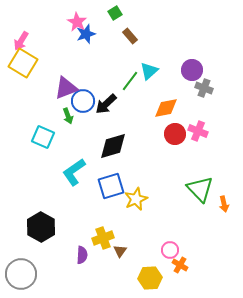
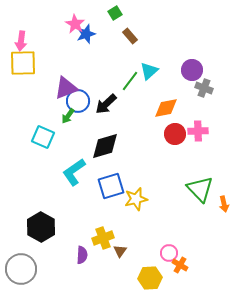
pink star: moved 2 px left, 2 px down
pink arrow: rotated 24 degrees counterclockwise
yellow square: rotated 32 degrees counterclockwise
blue circle: moved 5 px left
green arrow: rotated 56 degrees clockwise
pink cross: rotated 24 degrees counterclockwise
black diamond: moved 8 px left
yellow star: rotated 10 degrees clockwise
pink circle: moved 1 px left, 3 px down
gray circle: moved 5 px up
